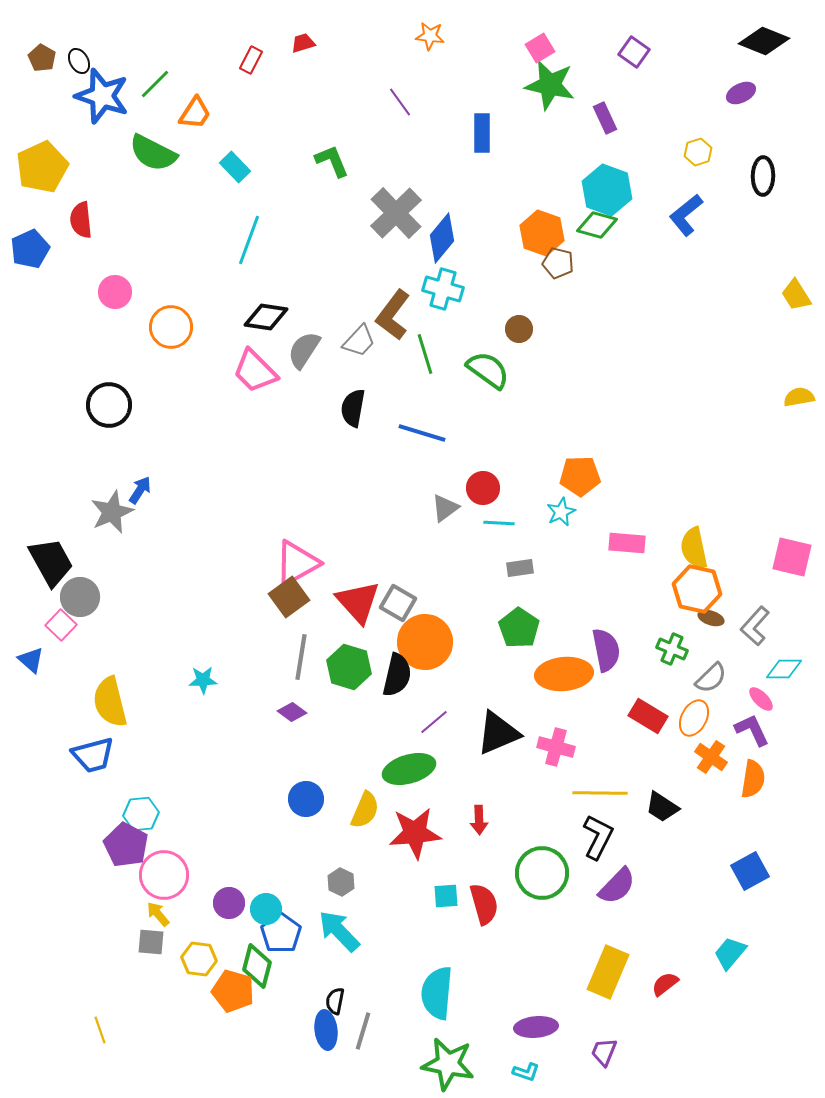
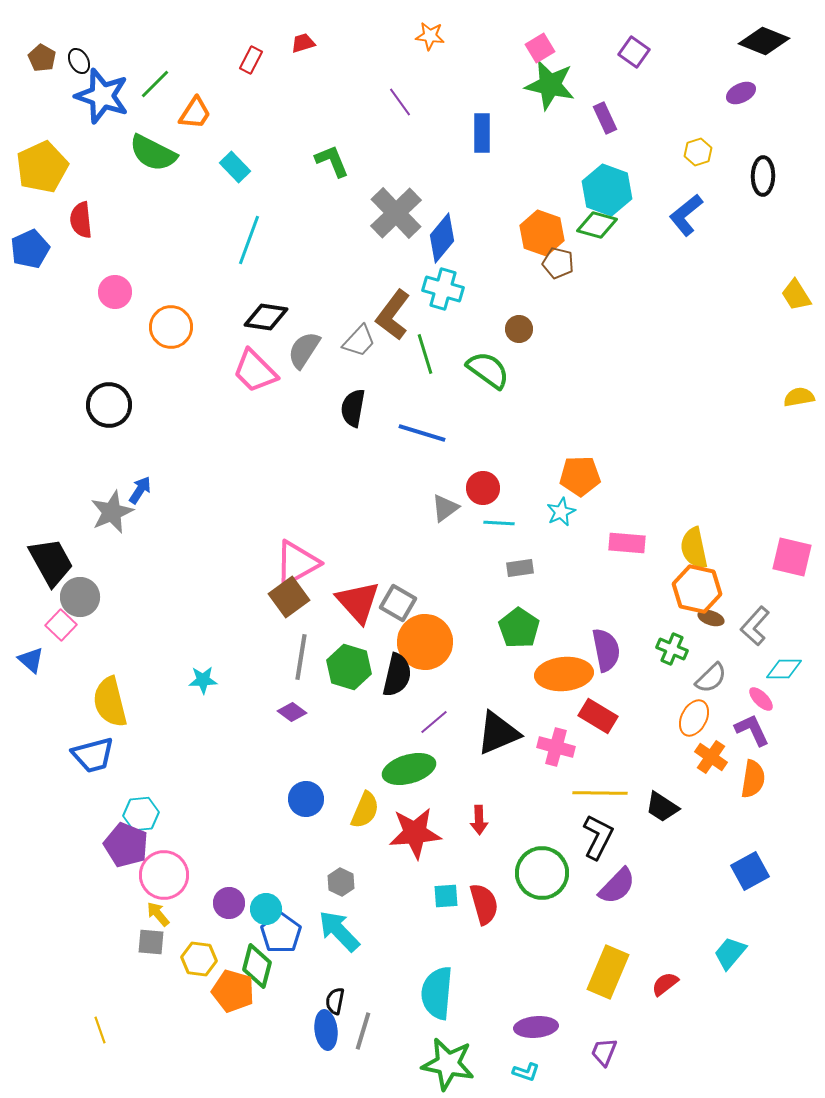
red rectangle at (648, 716): moved 50 px left
purple pentagon at (126, 845): rotated 6 degrees counterclockwise
